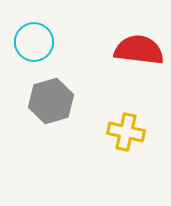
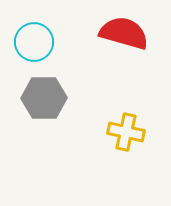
red semicircle: moved 15 px left, 17 px up; rotated 9 degrees clockwise
gray hexagon: moved 7 px left, 3 px up; rotated 15 degrees clockwise
